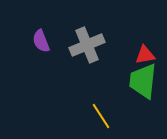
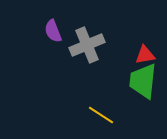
purple semicircle: moved 12 px right, 10 px up
yellow line: moved 1 px up; rotated 24 degrees counterclockwise
